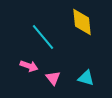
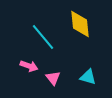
yellow diamond: moved 2 px left, 2 px down
cyan triangle: moved 2 px right, 1 px up
